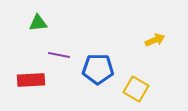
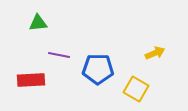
yellow arrow: moved 13 px down
